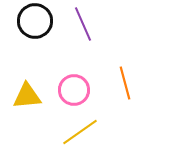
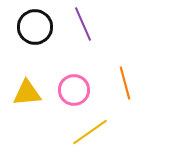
black circle: moved 6 px down
yellow triangle: moved 3 px up
yellow line: moved 10 px right
